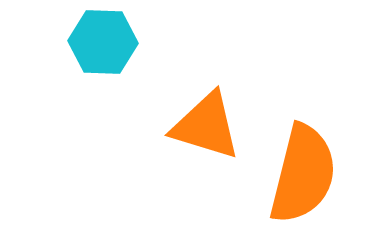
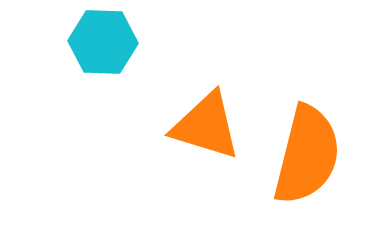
orange semicircle: moved 4 px right, 19 px up
